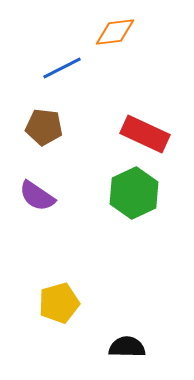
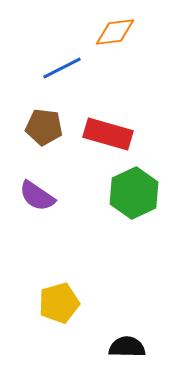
red rectangle: moved 37 px left; rotated 9 degrees counterclockwise
